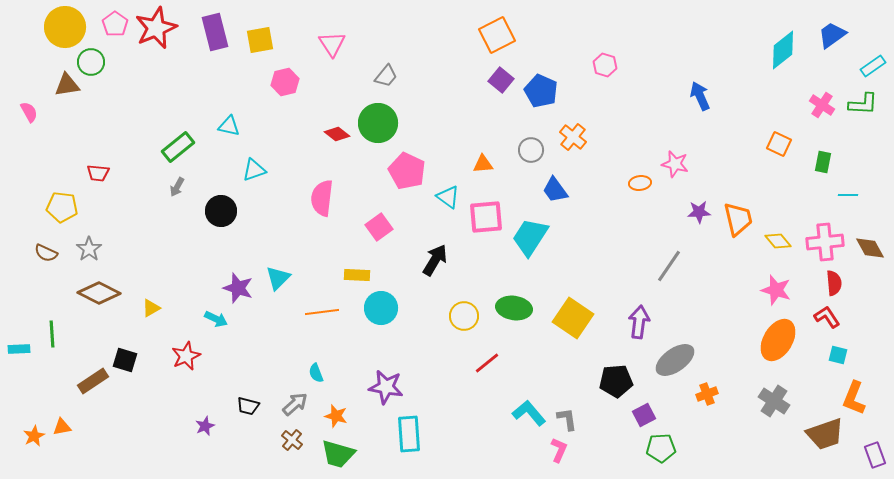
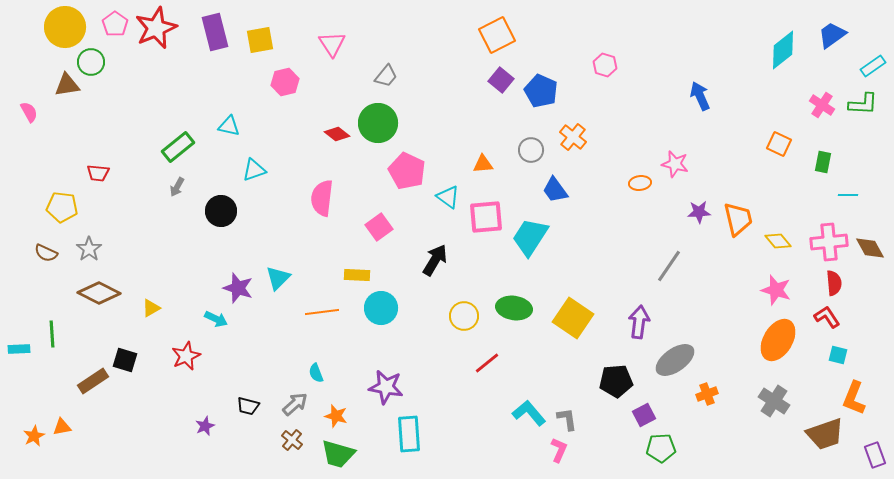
pink cross at (825, 242): moved 4 px right
